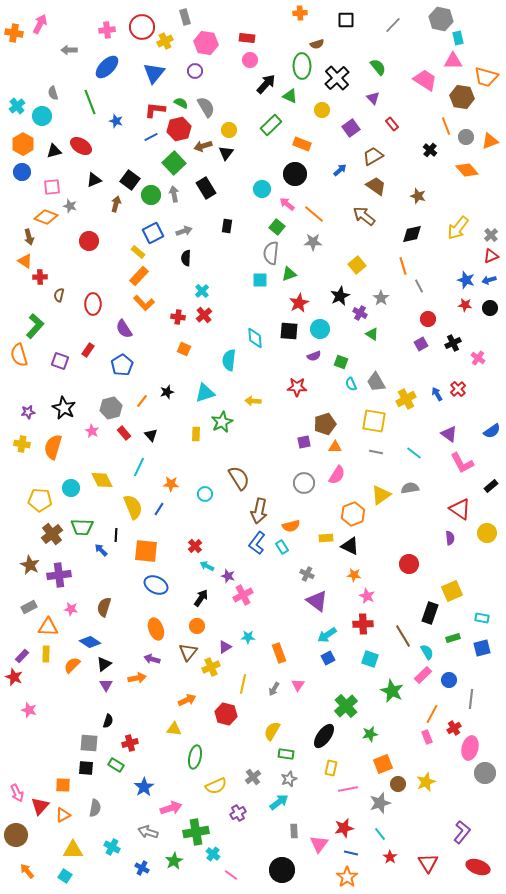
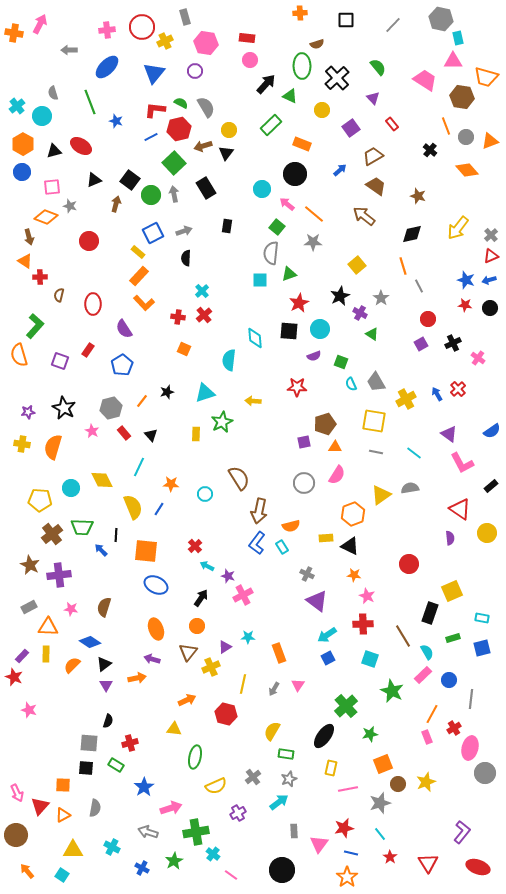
cyan square at (65, 876): moved 3 px left, 1 px up
